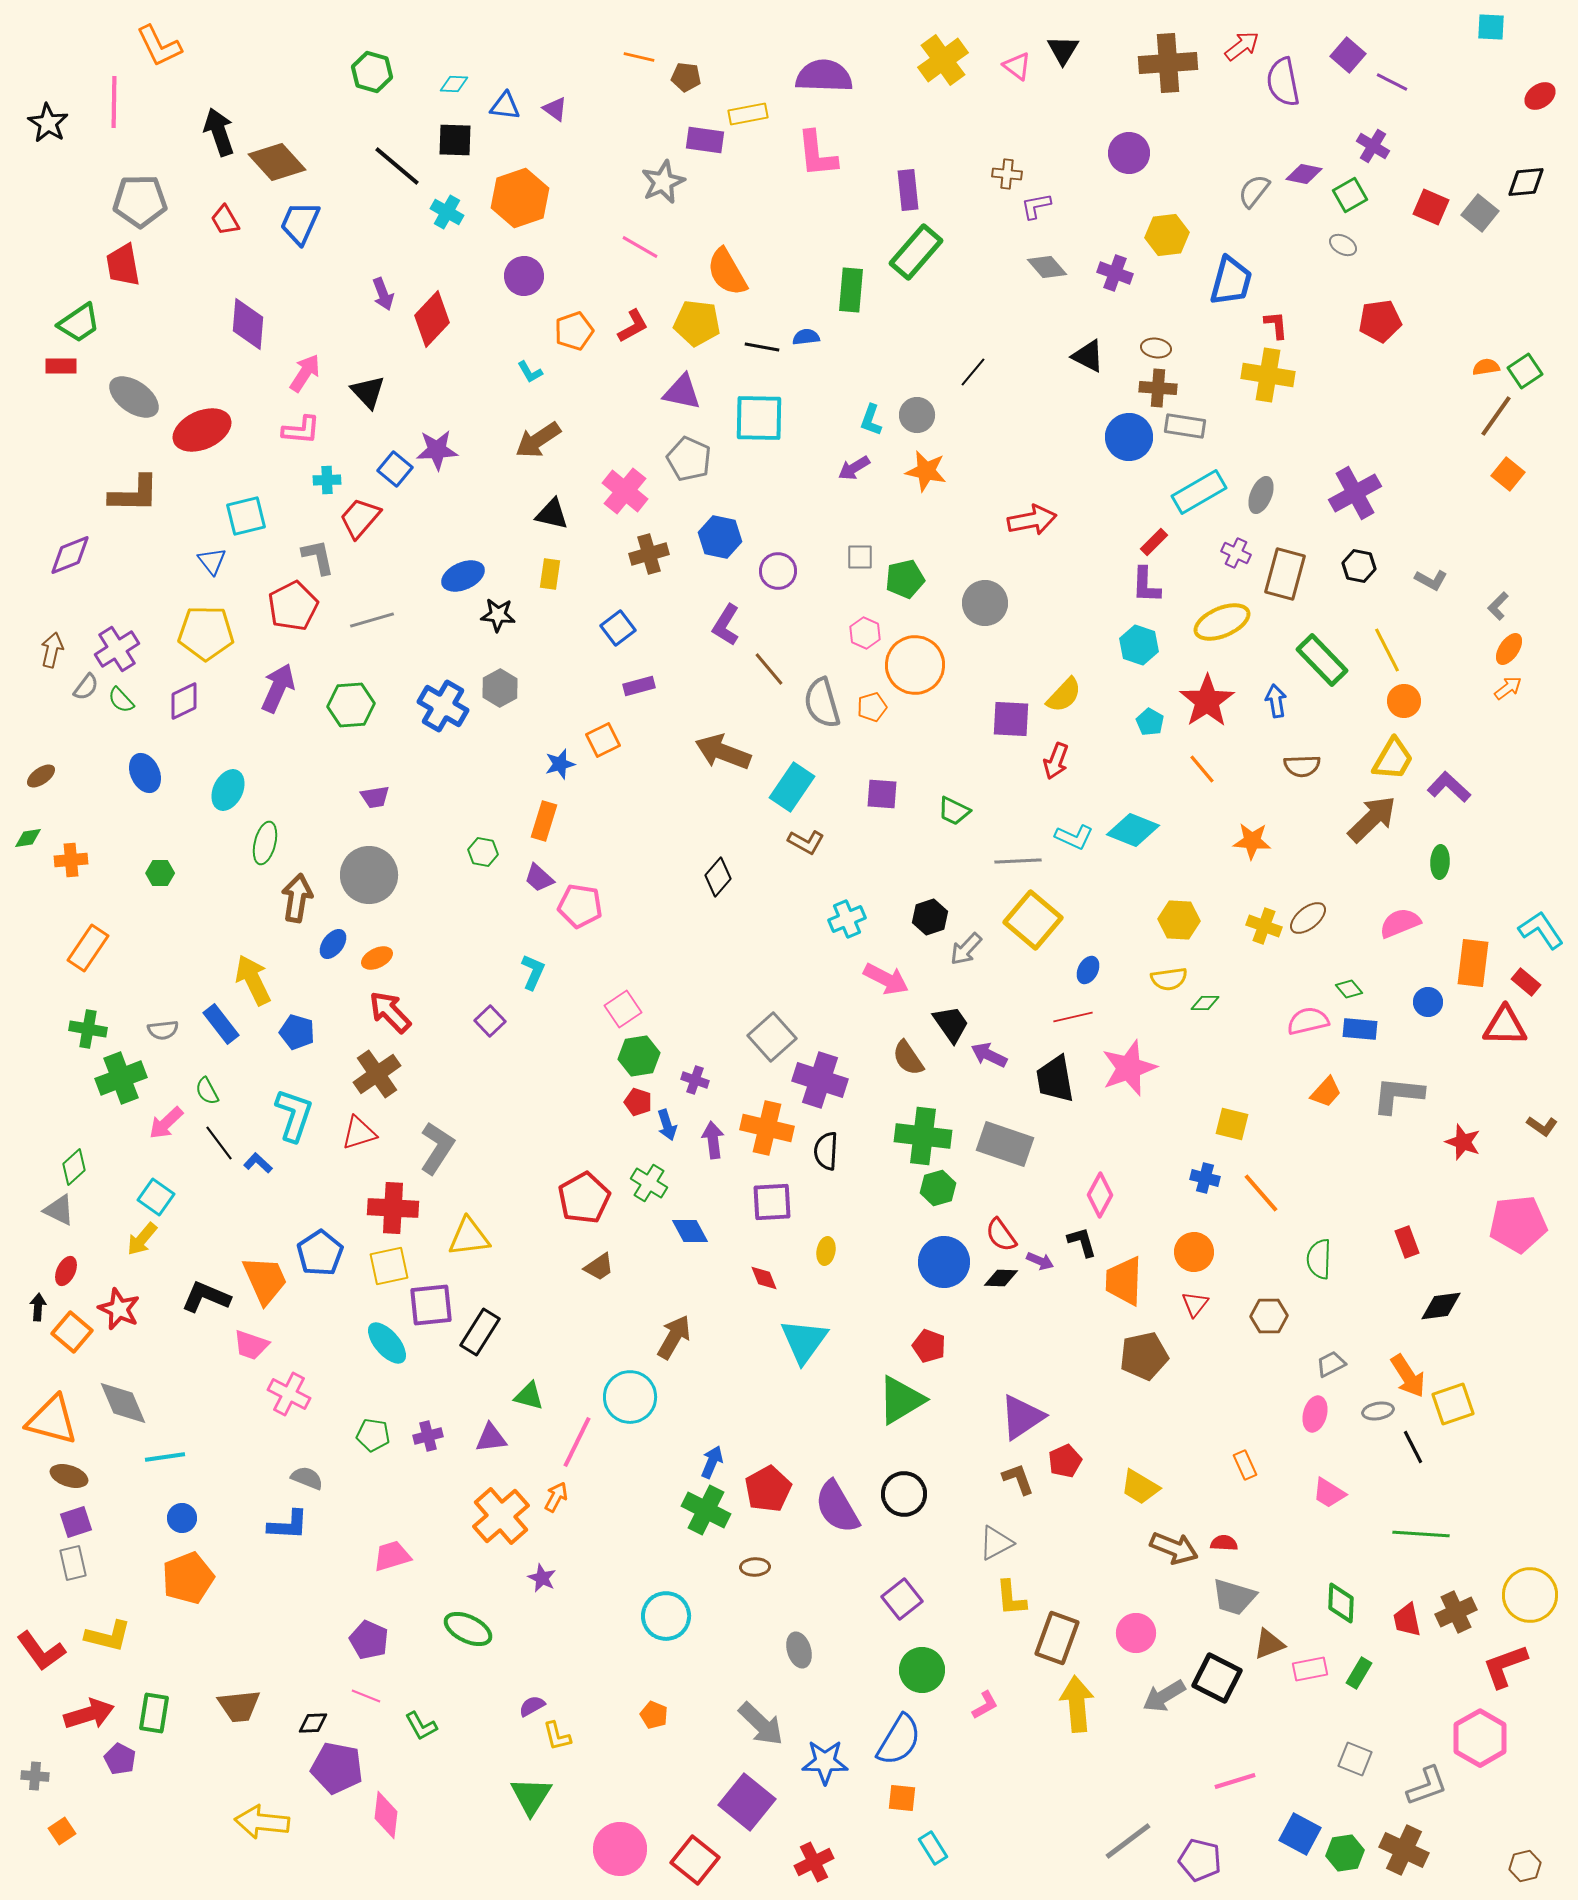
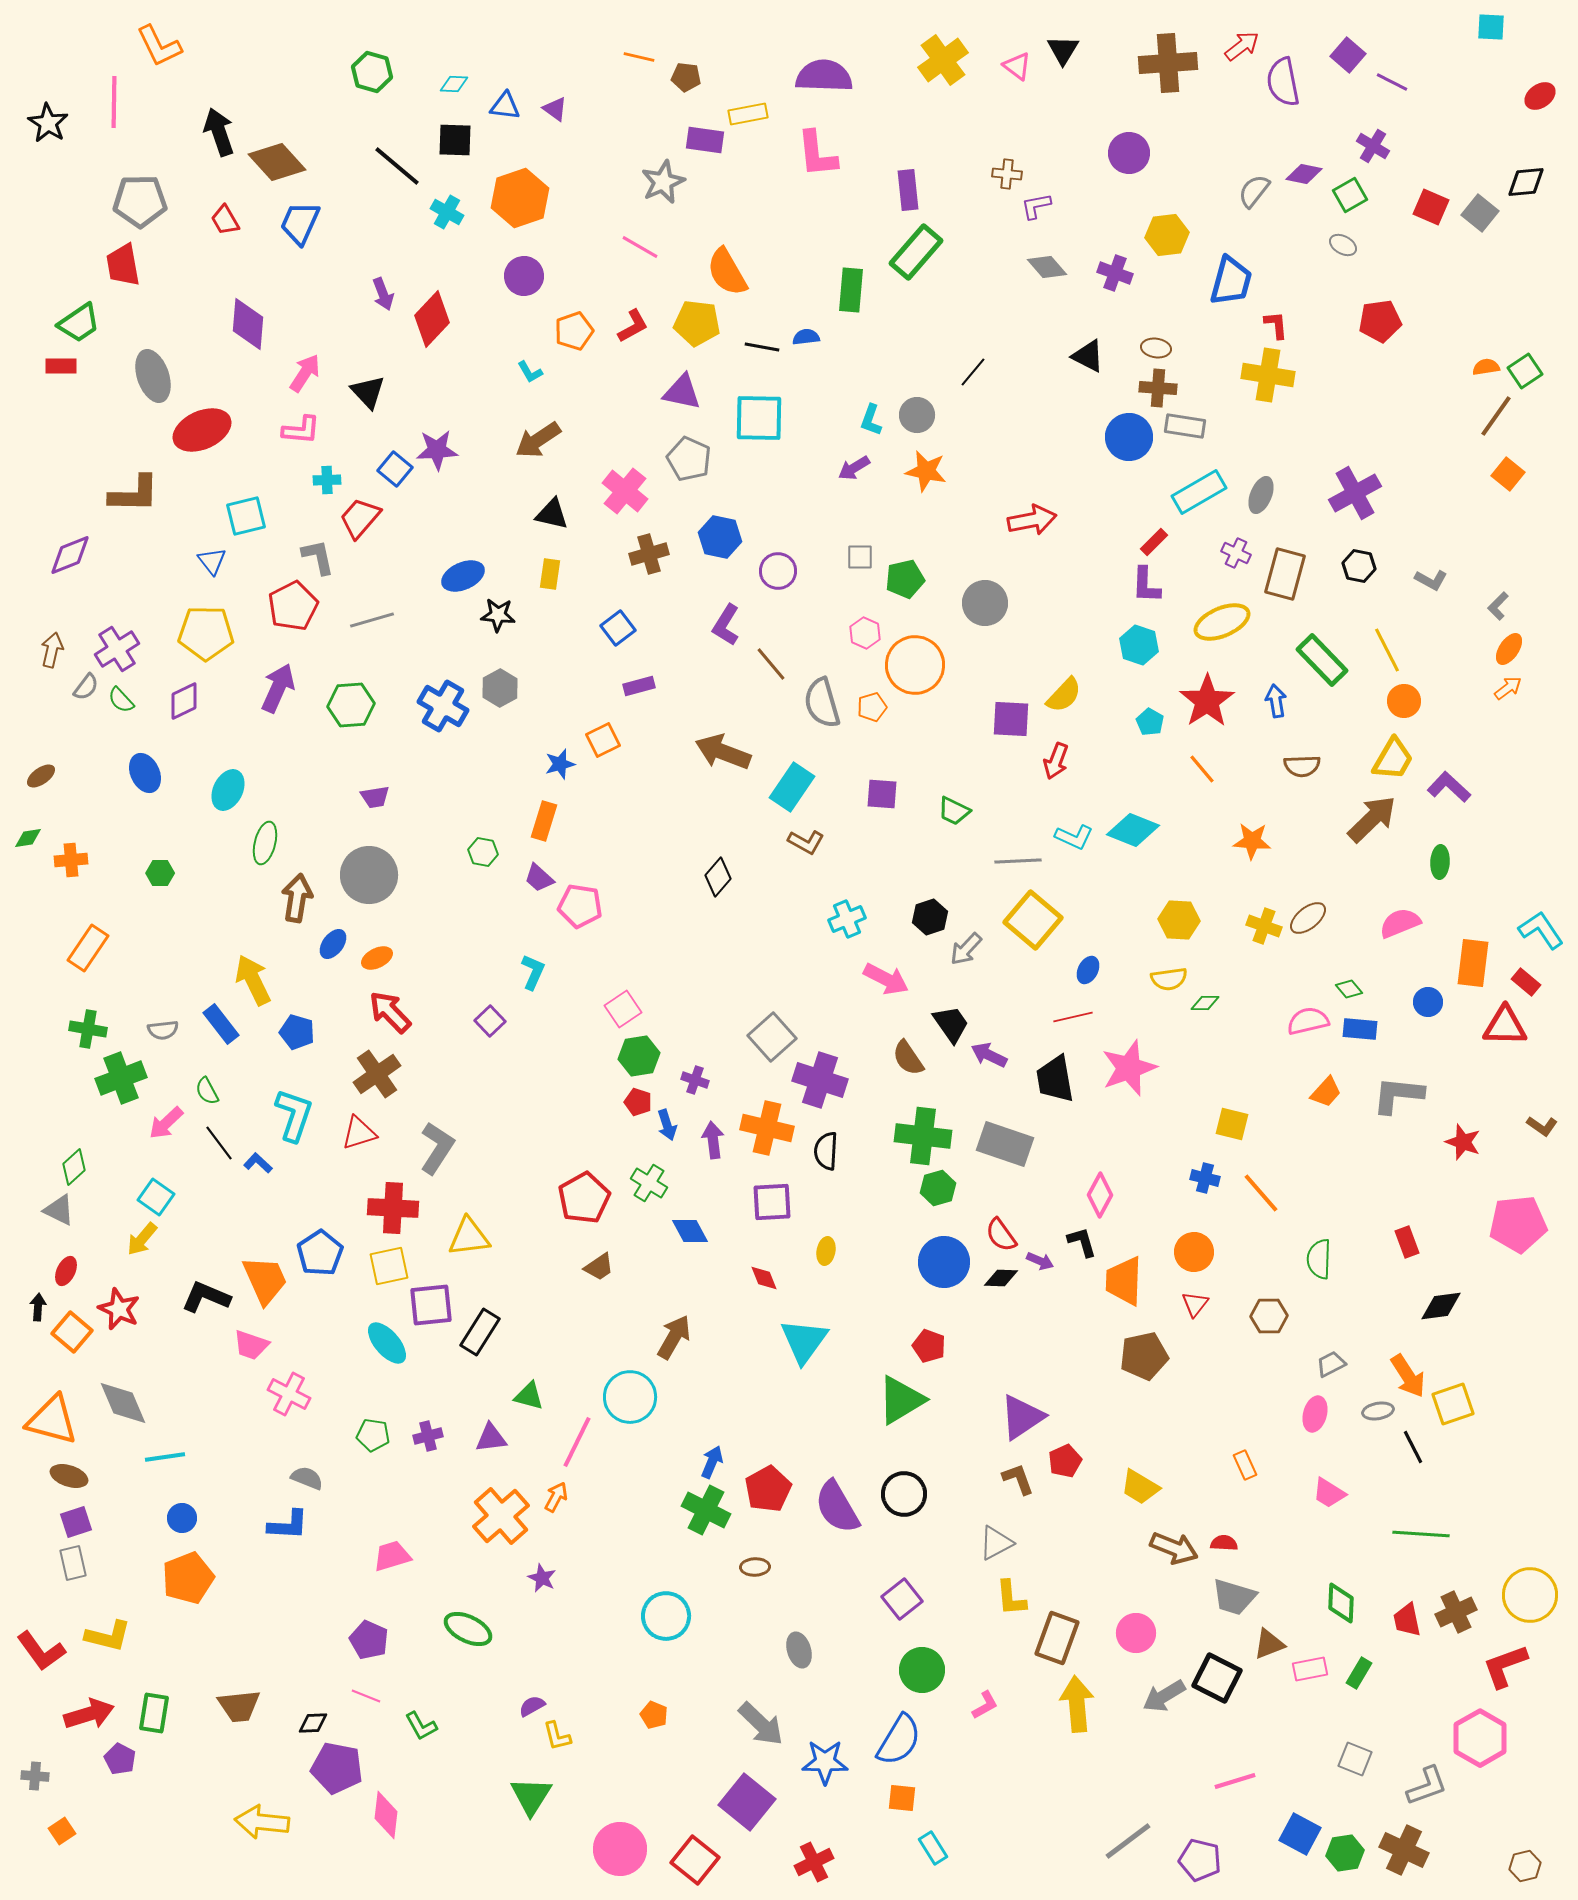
gray ellipse at (134, 397): moved 19 px right, 21 px up; rotated 36 degrees clockwise
brown line at (769, 669): moved 2 px right, 5 px up
